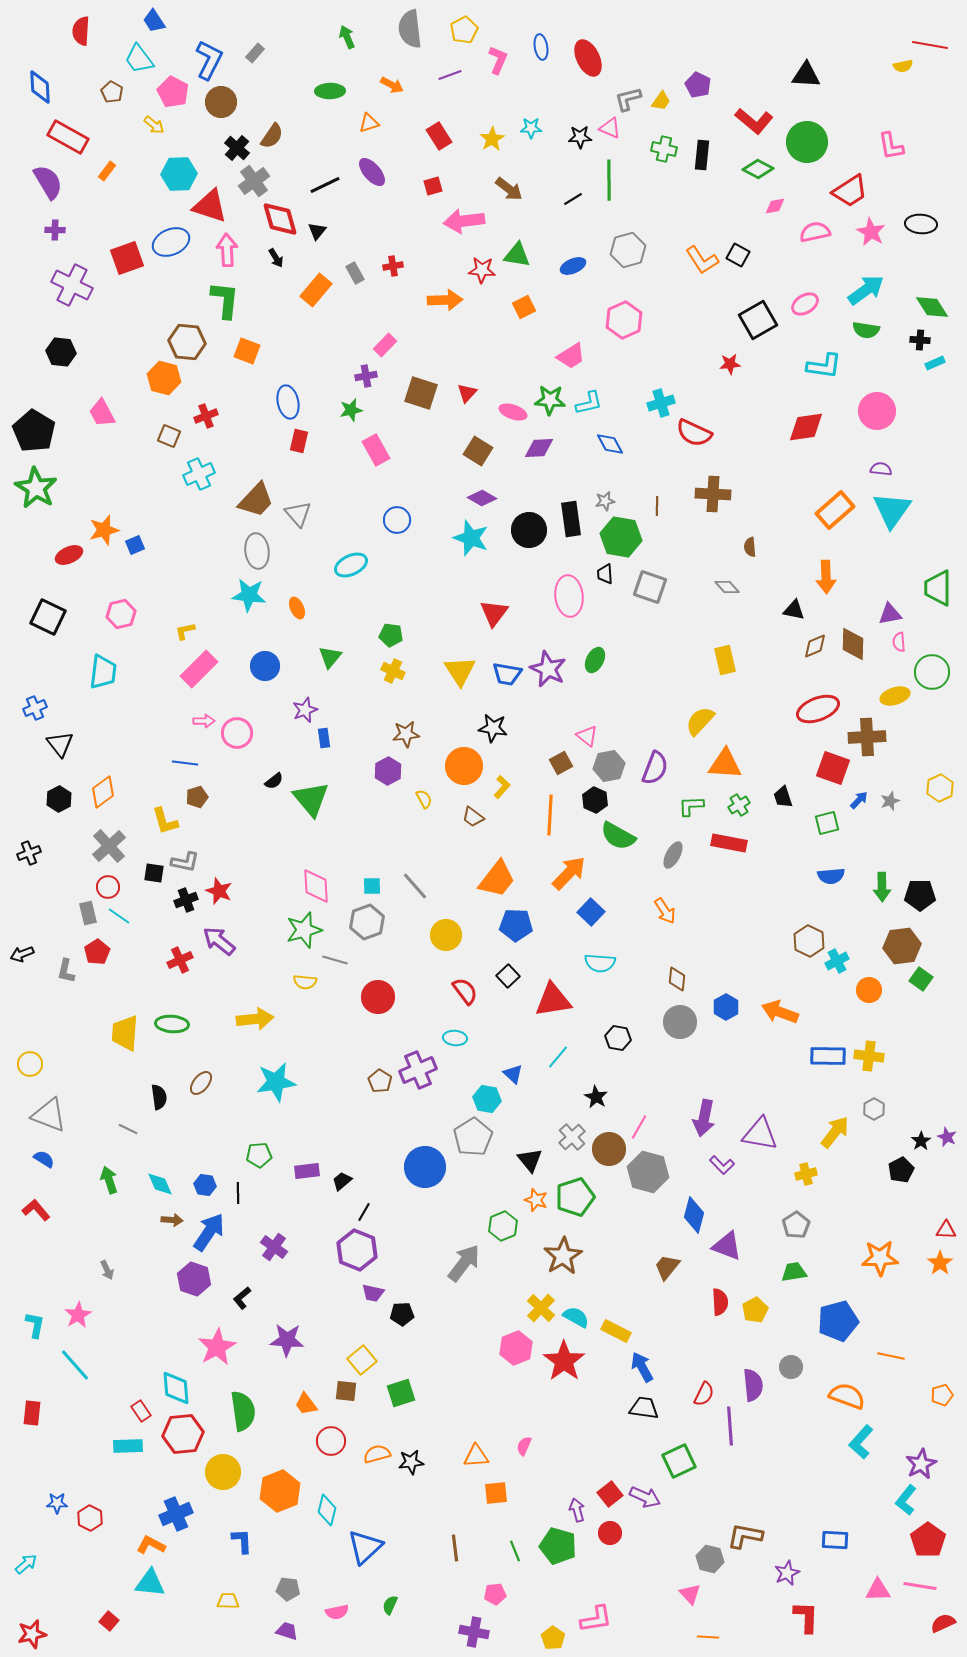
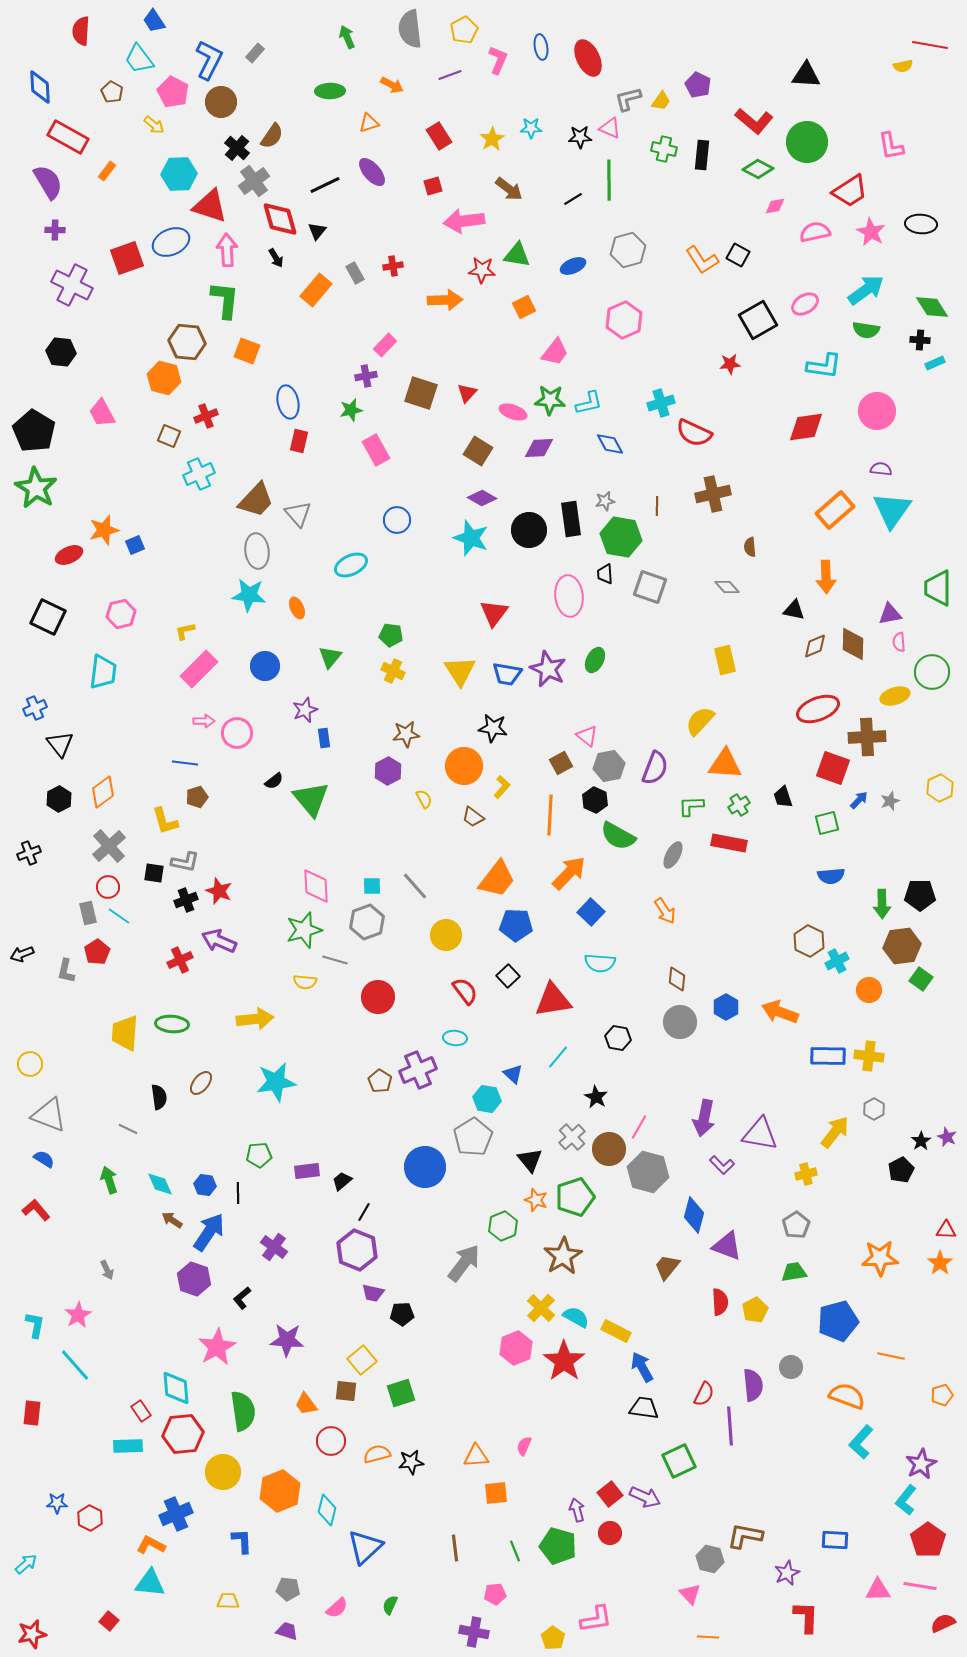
pink trapezoid at (571, 356): moved 16 px left, 4 px up; rotated 20 degrees counterclockwise
brown cross at (713, 494): rotated 16 degrees counterclockwise
green arrow at (882, 887): moved 17 px down
purple arrow at (219, 941): rotated 16 degrees counterclockwise
brown arrow at (172, 1220): rotated 150 degrees counterclockwise
pink semicircle at (337, 1612): moved 4 px up; rotated 30 degrees counterclockwise
